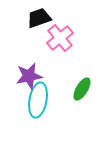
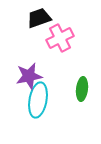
pink cross: rotated 12 degrees clockwise
green ellipse: rotated 25 degrees counterclockwise
